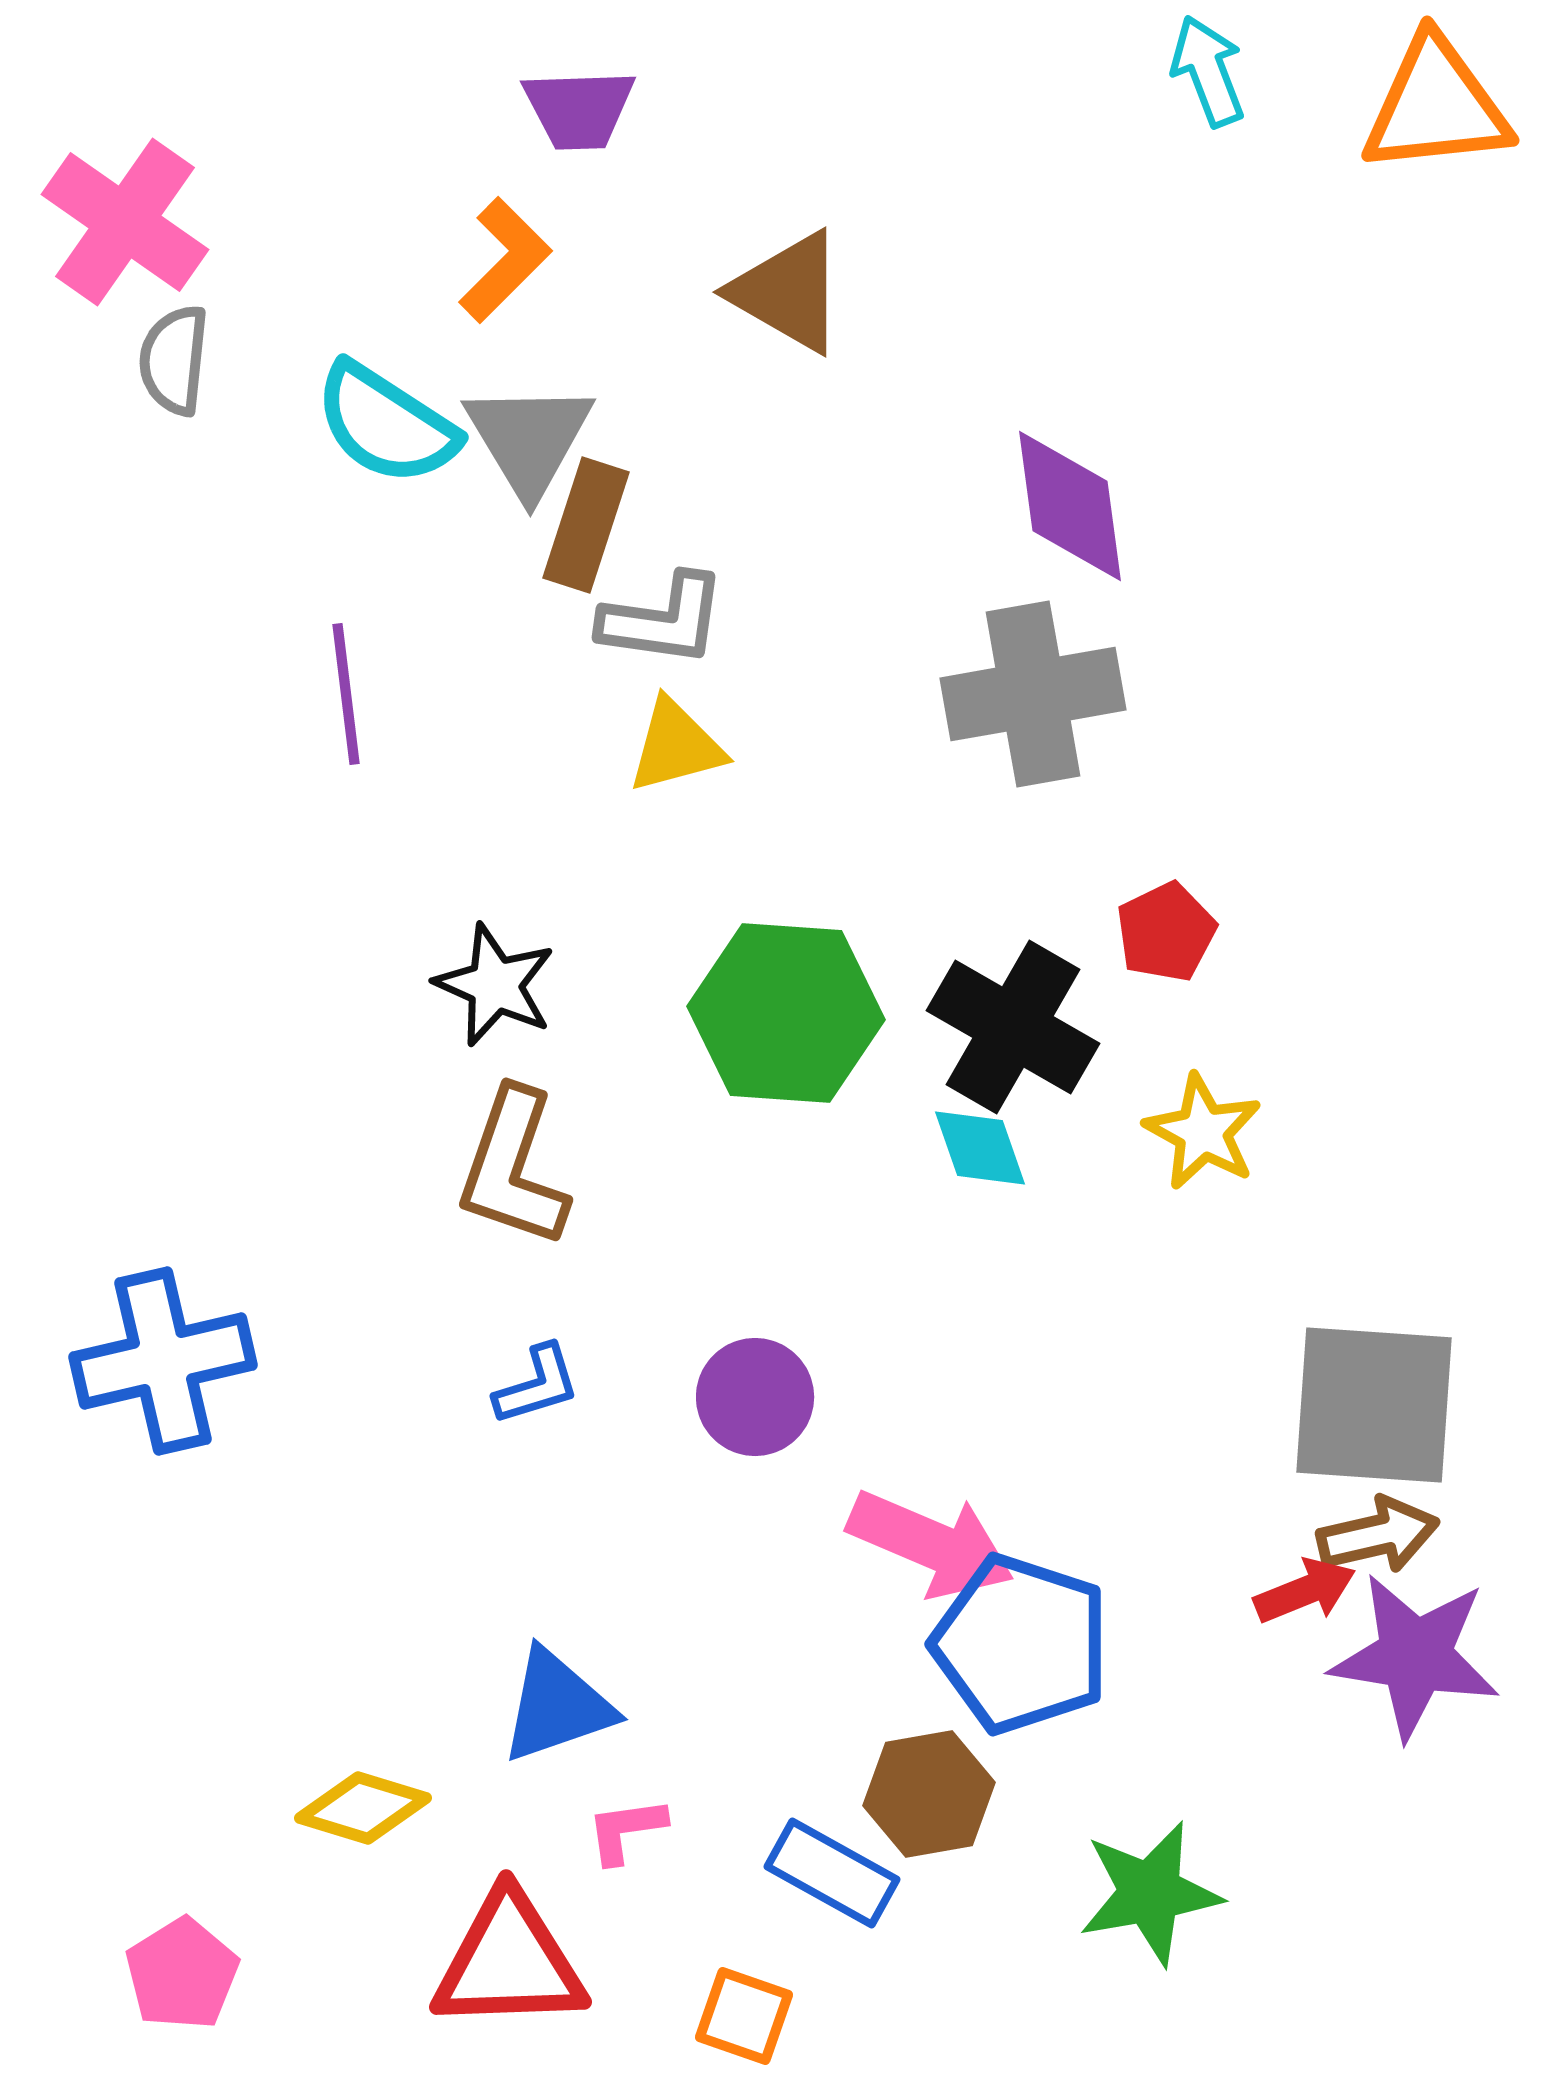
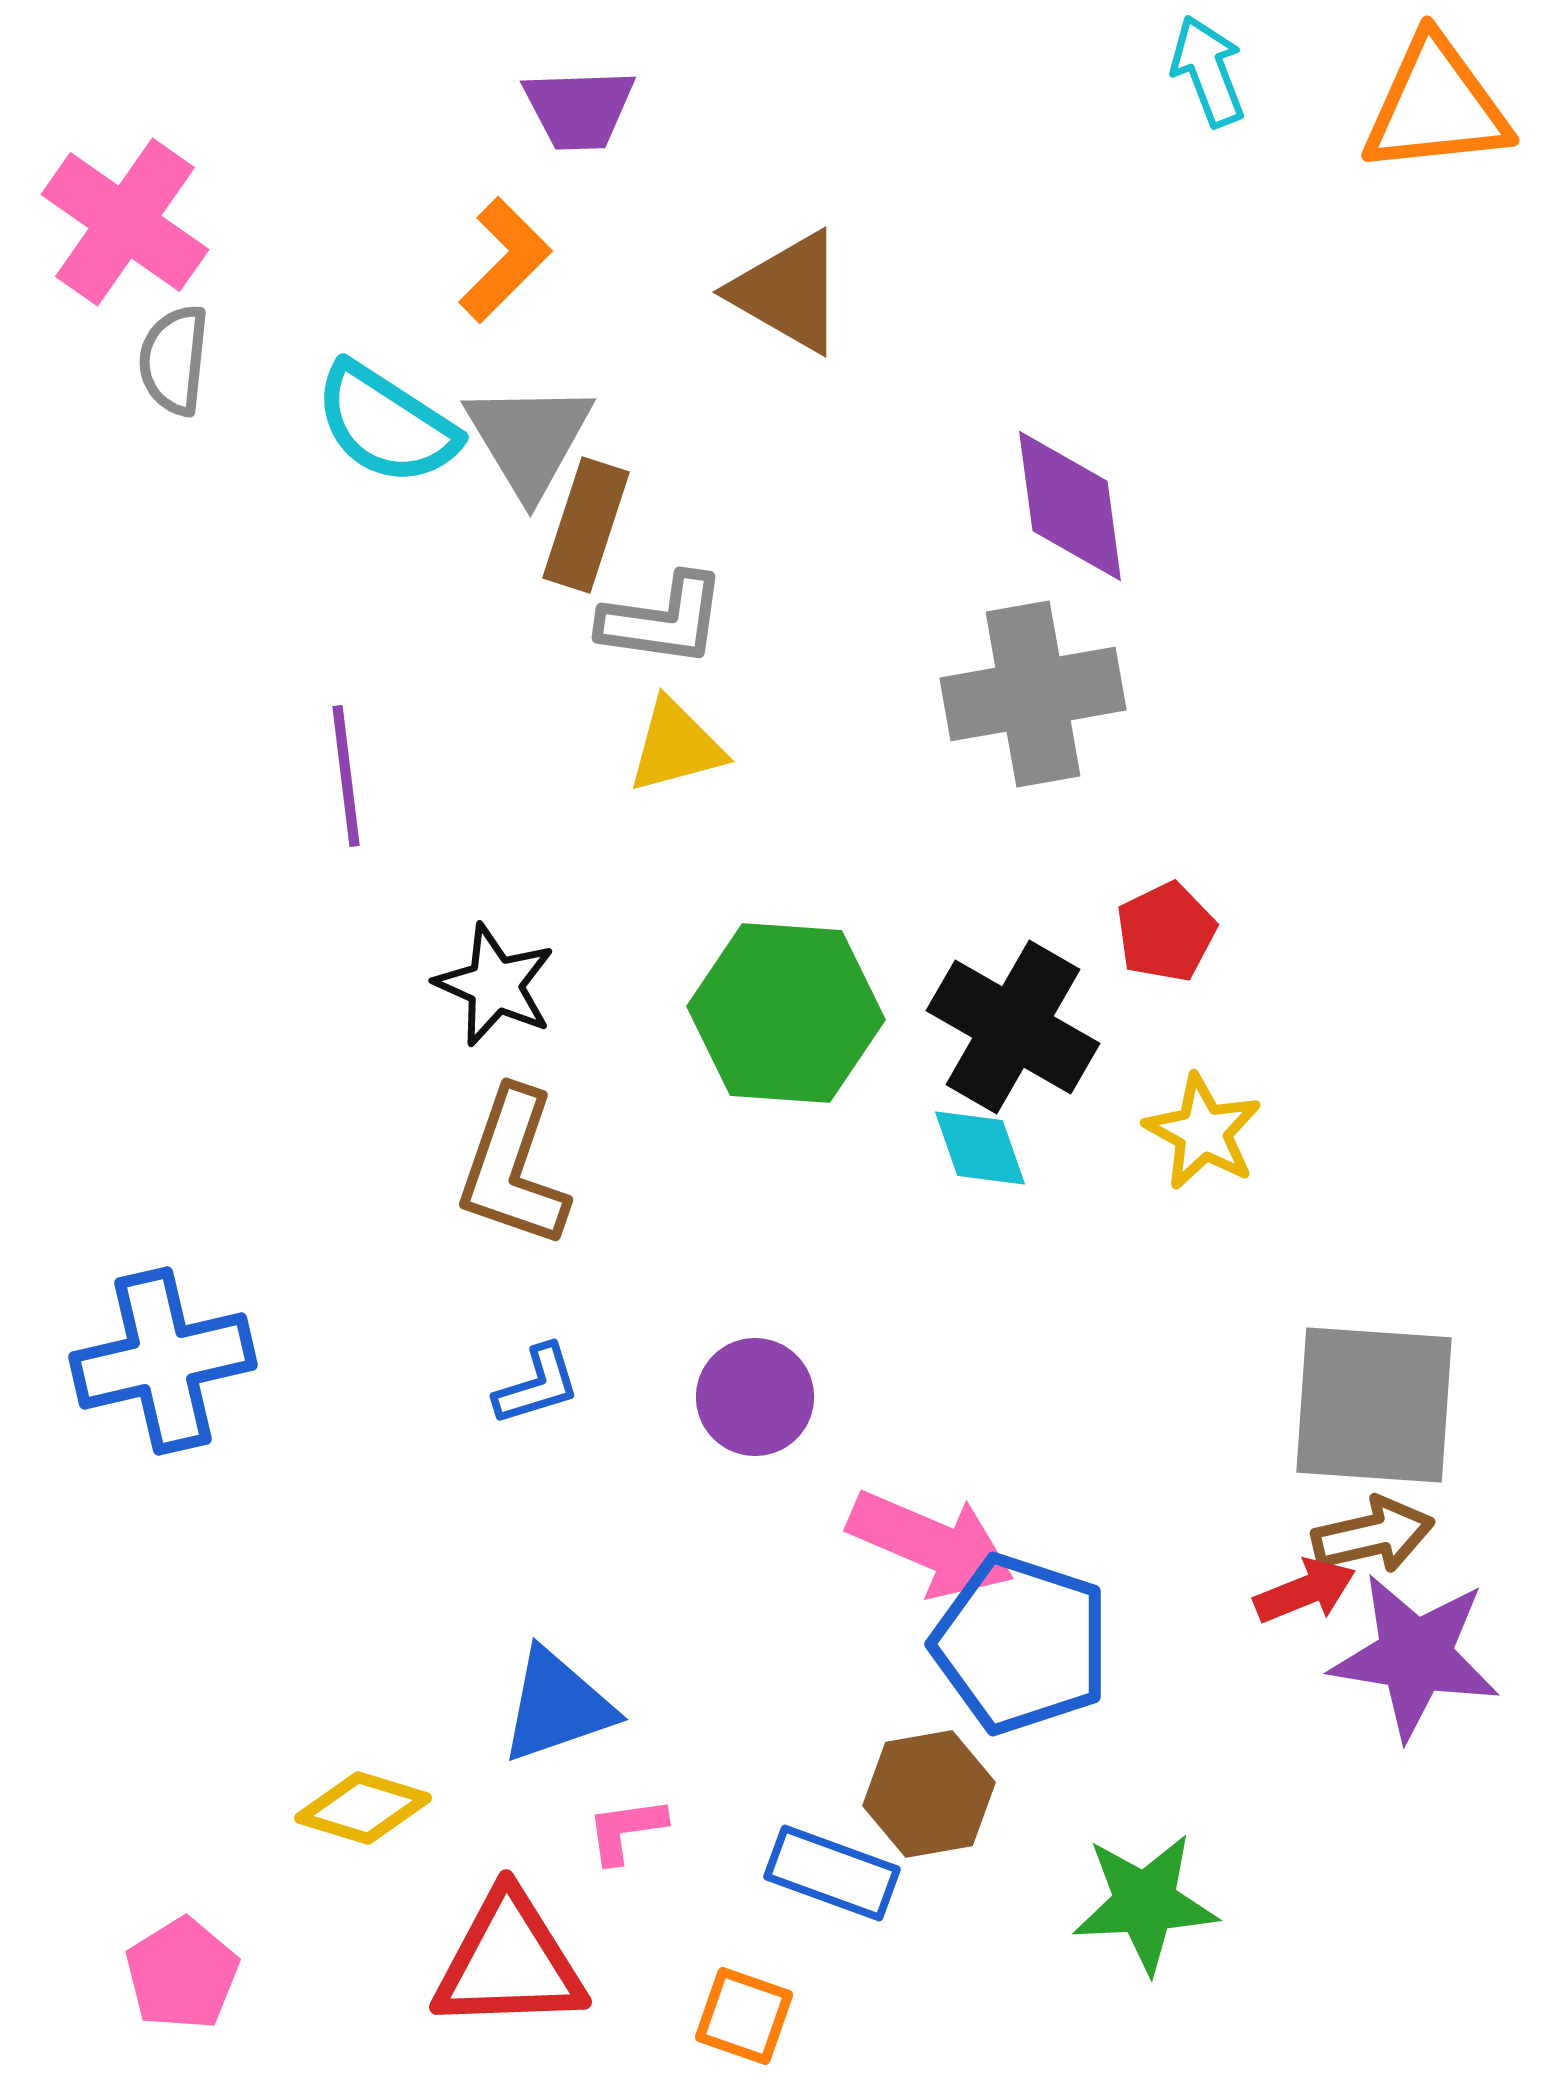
purple line: moved 82 px down
brown arrow: moved 5 px left
blue rectangle: rotated 9 degrees counterclockwise
green star: moved 5 px left, 10 px down; rotated 7 degrees clockwise
